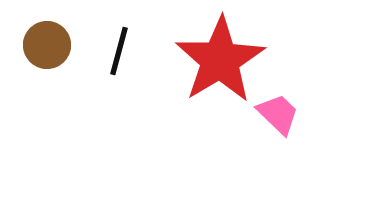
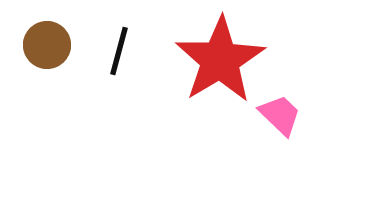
pink trapezoid: moved 2 px right, 1 px down
